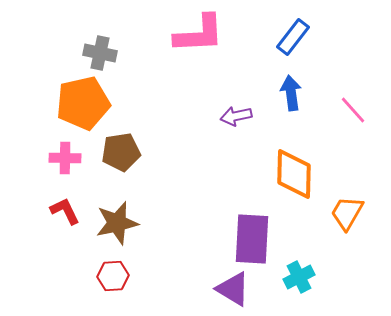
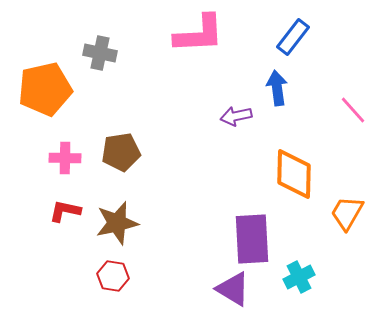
blue arrow: moved 14 px left, 5 px up
orange pentagon: moved 38 px left, 14 px up
red L-shape: rotated 52 degrees counterclockwise
purple rectangle: rotated 6 degrees counterclockwise
red hexagon: rotated 12 degrees clockwise
